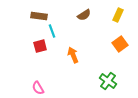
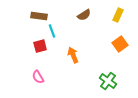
pink semicircle: moved 11 px up
